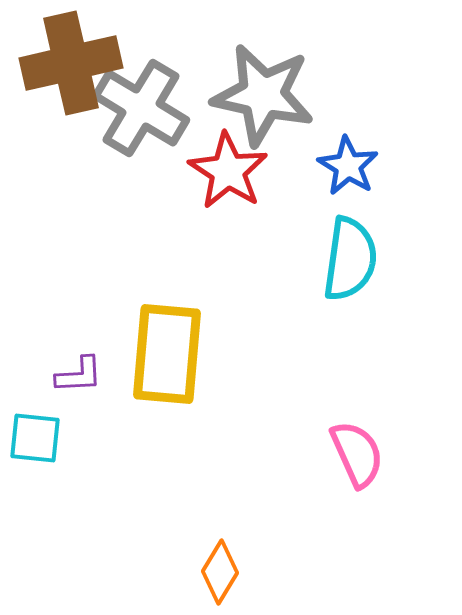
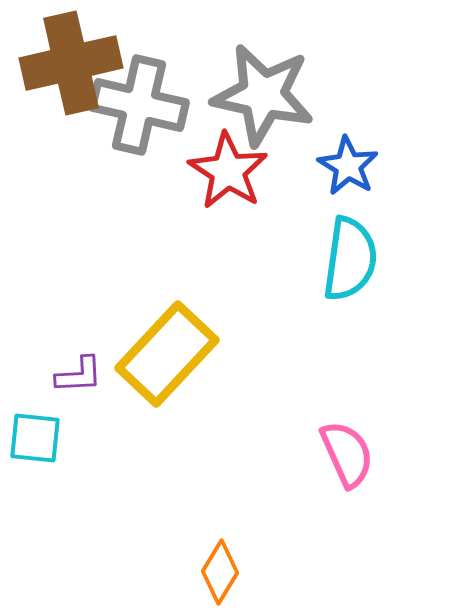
gray cross: moved 2 px left, 3 px up; rotated 18 degrees counterclockwise
yellow rectangle: rotated 38 degrees clockwise
pink semicircle: moved 10 px left
